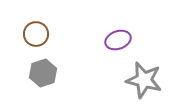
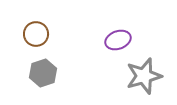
gray star: moved 4 px up; rotated 30 degrees counterclockwise
